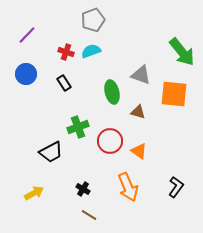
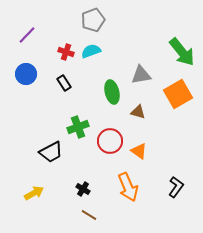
gray triangle: rotated 30 degrees counterclockwise
orange square: moved 4 px right; rotated 36 degrees counterclockwise
